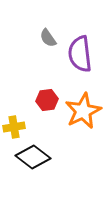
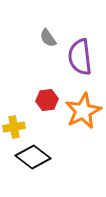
purple semicircle: moved 3 px down
